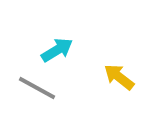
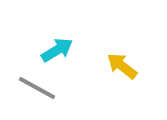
yellow arrow: moved 3 px right, 11 px up
